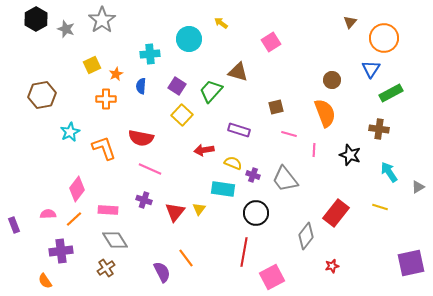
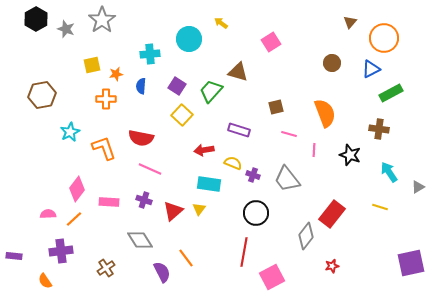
yellow square at (92, 65): rotated 12 degrees clockwise
blue triangle at (371, 69): rotated 30 degrees clockwise
orange star at (116, 74): rotated 16 degrees clockwise
brown circle at (332, 80): moved 17 px up
gray trapezoid at (285, 179): moved 2 px right
cyan rectangle at (223, 189): moved 14 px left, 5 px up
pink rectangle at (108, 210): moved 1 px right, 8 px up
red triangle at (175, 212): moved 2 px left, 1 px up; rotated 10 degrees clockwise
red rectangle at (336, 213): moved 4 px left, 1 px down
purple rectangle at (14, 225): moved 31 px down; rotated 63 degrees counterclockwise
gray diamond at (115, 240): moved 25 px right
